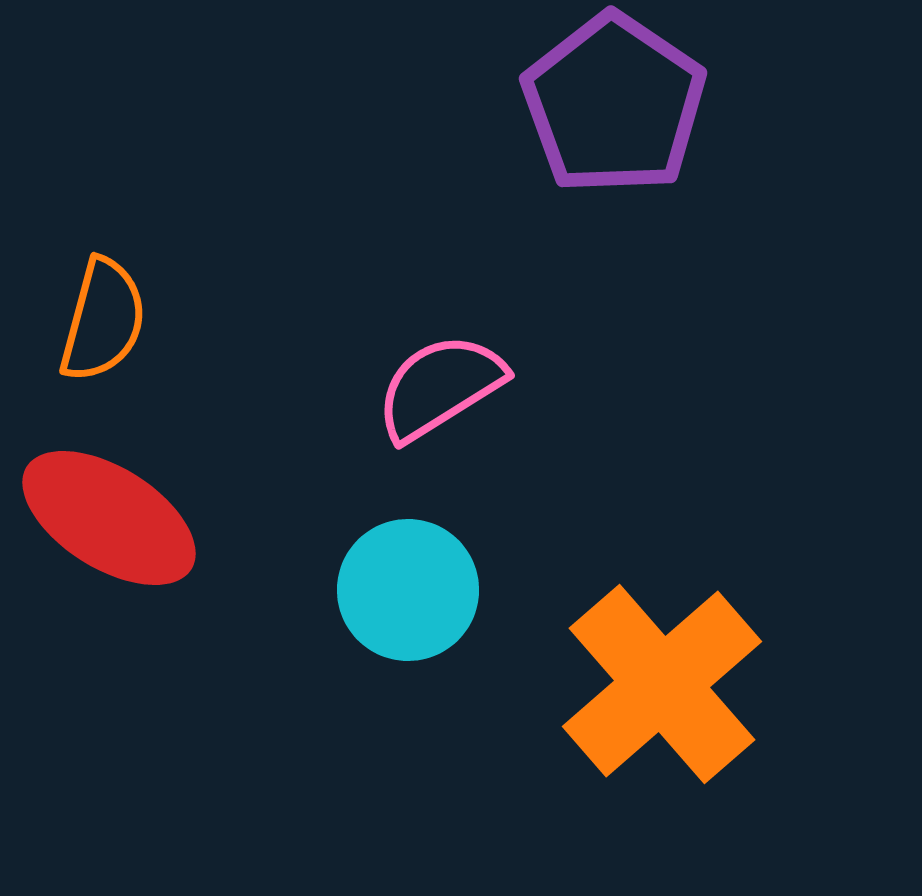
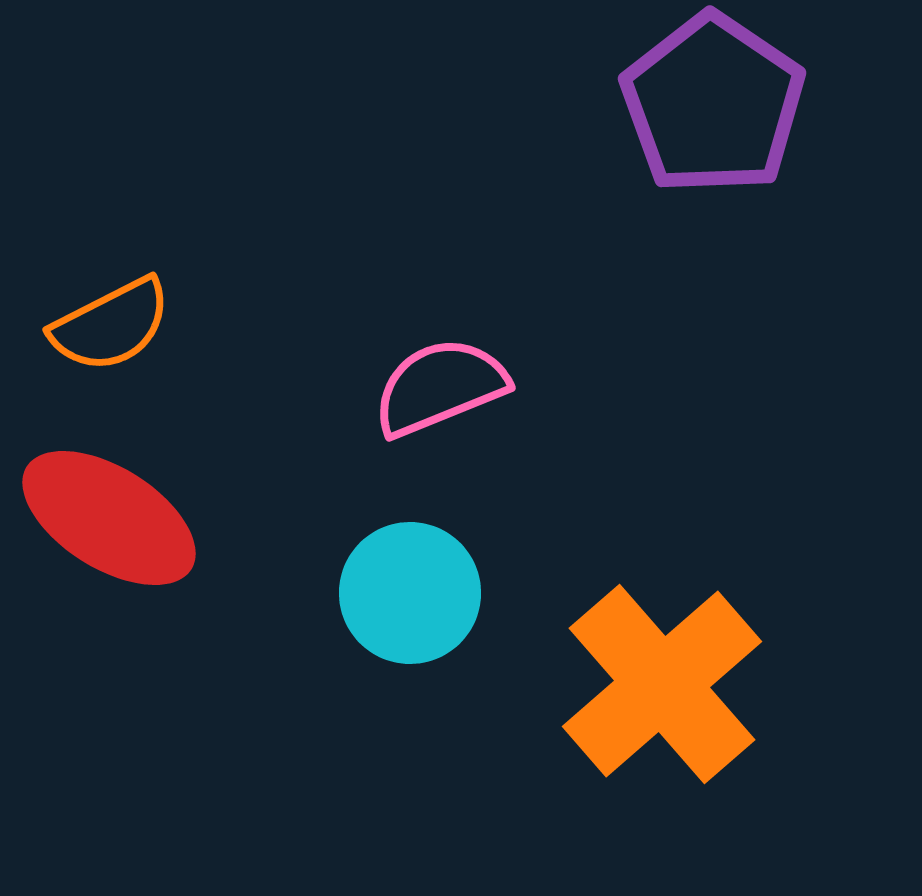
purple pentagon: moved 99 px right
orange semicircle: moved 8 px right, 5 px down; rotated 48 degrees clockwise
pink semicircle: rotated 10 degrees clockwise
cyan circle: moved 2 px right, 3 px down
